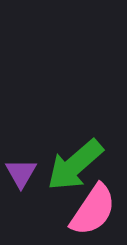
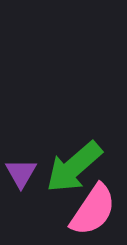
green arrow: moved 1 px left, 2 px down
